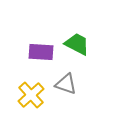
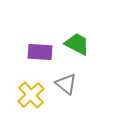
purple rectangle: moved 1 px left
gray triangle: rotated 20 degrees clockwise
